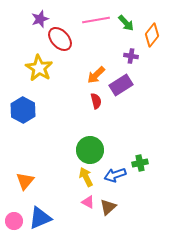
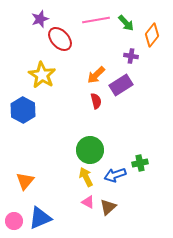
yellow star: moved 3 px right, 7 px down
